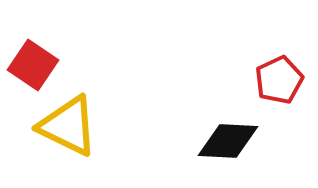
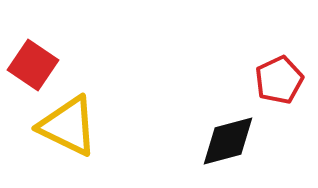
black diamond: rotated 18 degrees counterclockwise
